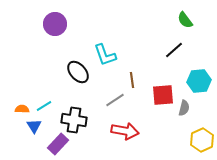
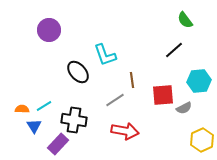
purple circle: moved 6 px left, 6 px down
gray semicircle: rotated 49 degrees clockwise
